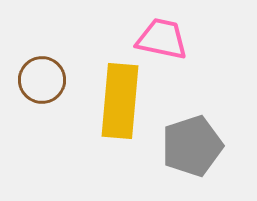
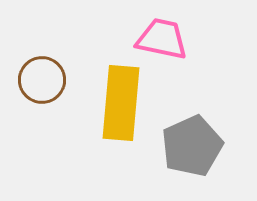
yellow rectangle: moved 1 px right, 2 px down
gray pentagon: rotated 6 degrees counterclockwise
